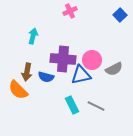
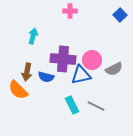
pink cross: rotated 24 degrees clockwise
